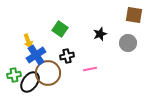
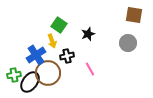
green square: moved 1 px left, 4 px up
black star: moved 12 px left
yellow arrow: moved 24 px right
pink line: rotated 72 degrees clockwise
